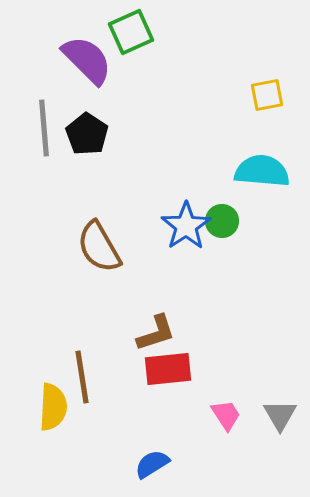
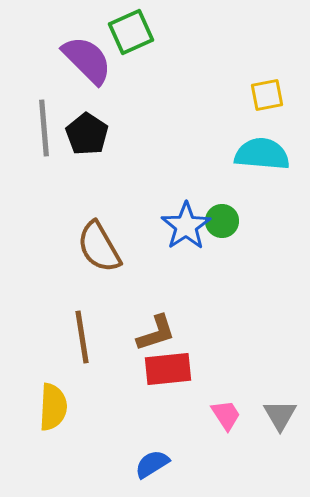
cyan semicircle: moved 17 px up
brown line: moved 40 px up
